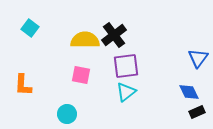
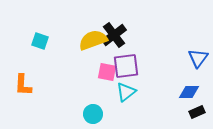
cyan square: moved 10 px right, 13 px down; rotated 18 degrees counterclockwise
yellow semicircle: moved 8 px right; rotated 20 degrees counterclockwise
pink square: moved 26 px right, 3 px up
blue diamond: rotated 65 degrees counterclockwise
cyan circle: moved 26 px right
